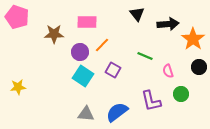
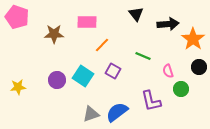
black triangle: moved 1 px left
purple circle: moved 23 px left, 28 px down
green line: moved 2 px left
purple square: moved 1 px down
green circle: moved 5 px up
gray triangle: moved 5 px right; rotated 24 degrees counterclockwise
